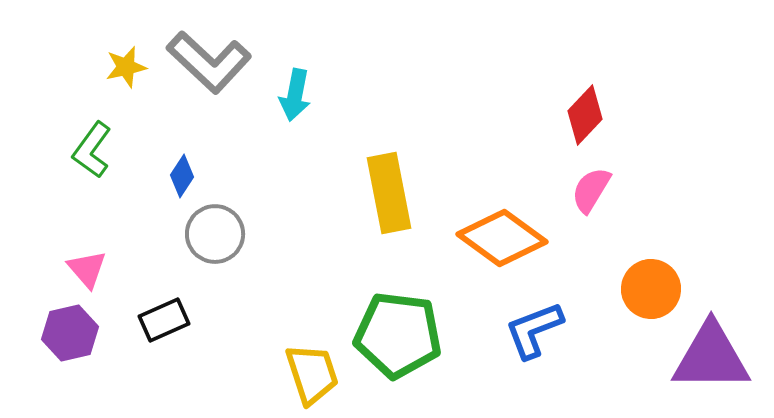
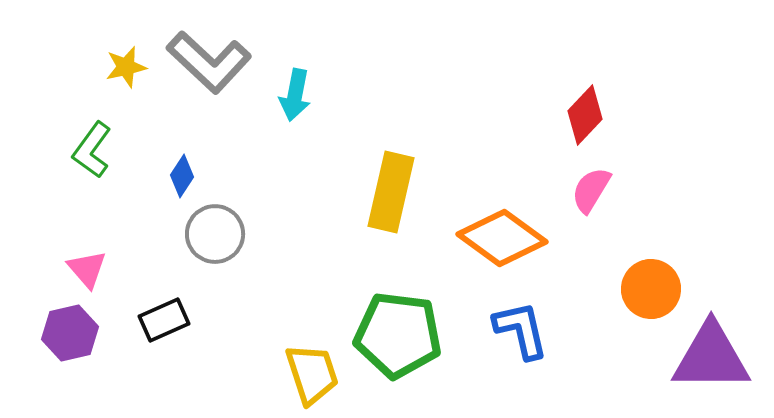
yellow rectangle: moved 2 px right, 1 px up; rotated 24 degrees clockwise
blue L-shape: moved 13 px left; rotated 98 degrees clockwise
